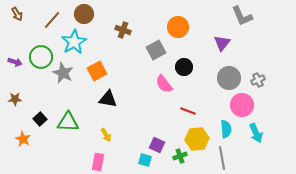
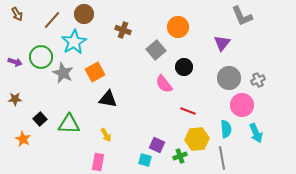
gray square: rotated 12 degrees counterclockwise
orange square: moved 2 px left, 1 px down
green triangle: moved 1 px right, 2 px down
